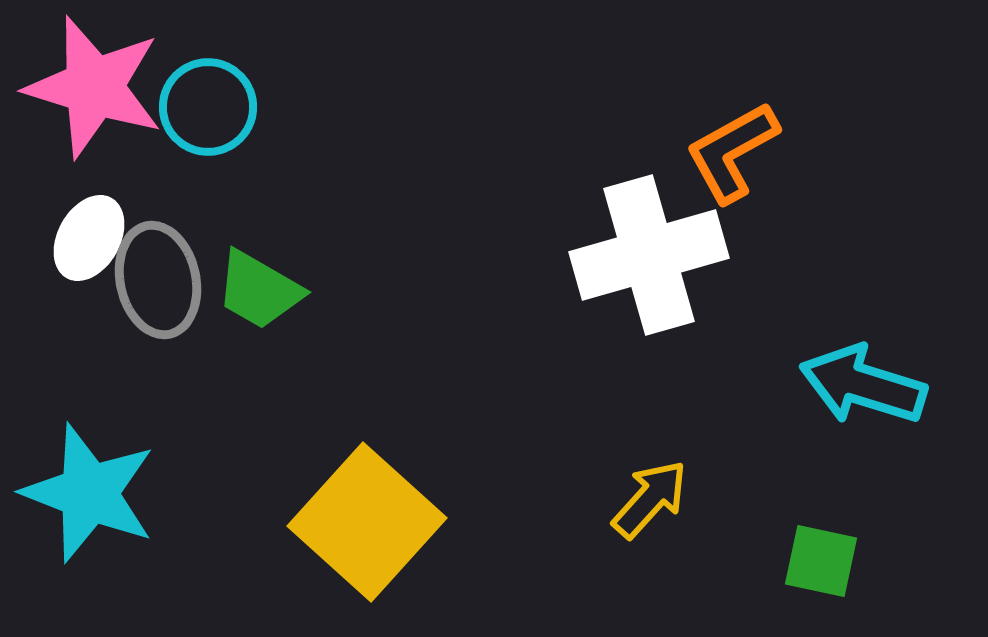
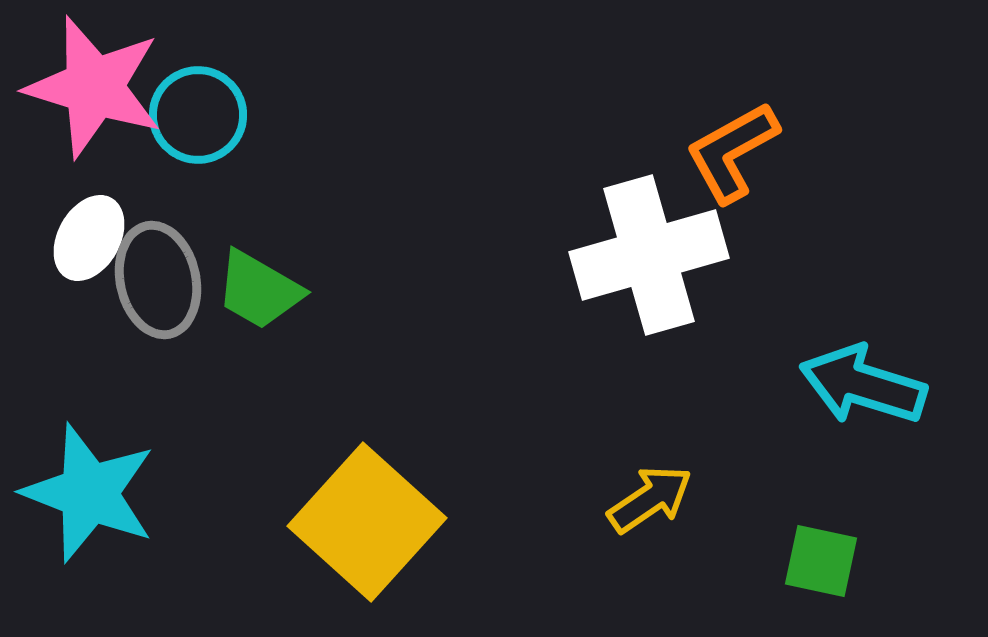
cyan circle: moved 10 px left, 8 px down
yellow arrow: rotated 14 degrees clockwise
